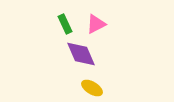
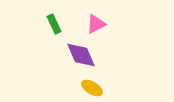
green rectangle: moved 11 px left
purple diamond: moved 1 px down
